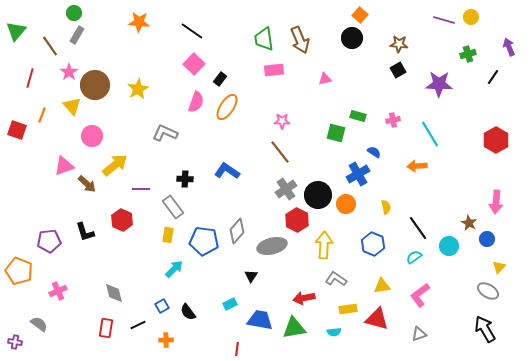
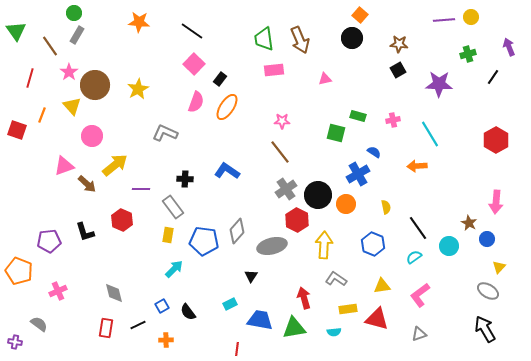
purple line at (444, 20): rotated 20 degrees counterclockwise
green triangle at (16, 31): rotated 15 degrees counterclockwise
red arrow at (304, 298): rotated 85 degrees clockwise
